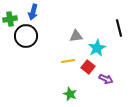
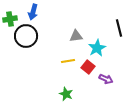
green star: moved 4 px left
